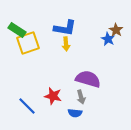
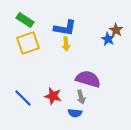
green rectangle: moved 8 px right, 10 px up
blue line: moved 4 px left, 8 px up
